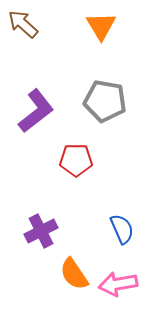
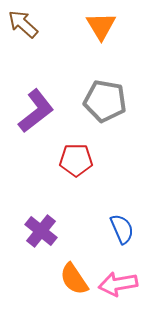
purple cross: rotated 24 degrees counterclockwise
orange semicircle: moved 5 px down
